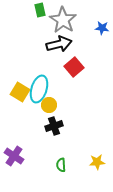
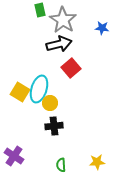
red square: moved 3 px left, 1 px down
yellow circle: moved 1 px right, 2 px up
black cross: rotated 12 degrees clockwise
